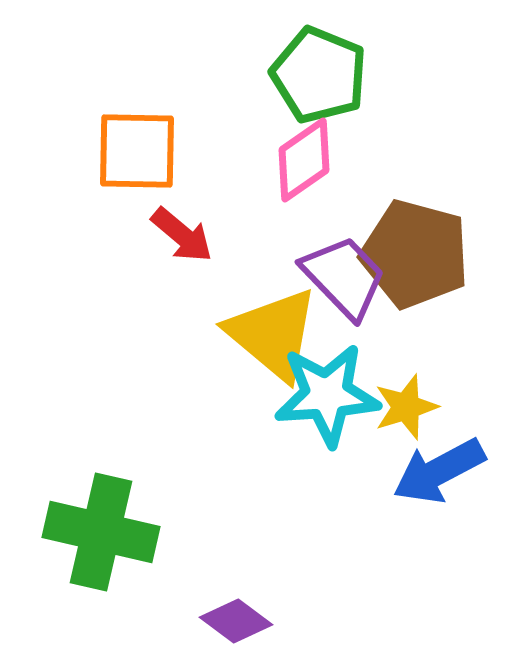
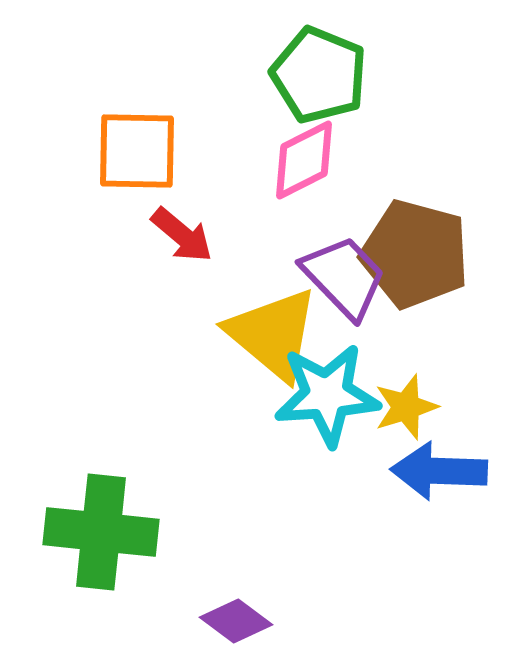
pink diamond: rotated 8 degrees clockwise
blue arrow: rotated 30 degrees clockwise
green cross: rotated 7 degrees counterclockwise
